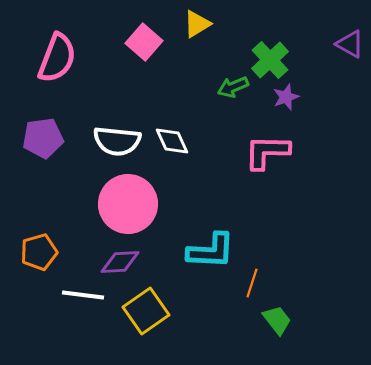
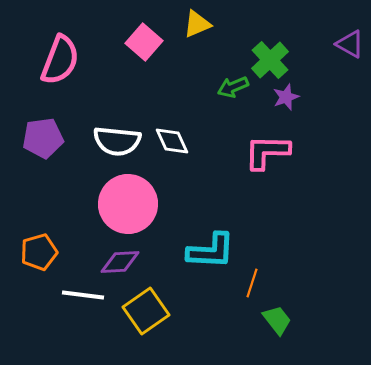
yellow triangle: rotated 8 degrees clockwise
pink semicircle: moved 3 px right, 2 px down
